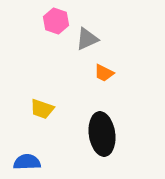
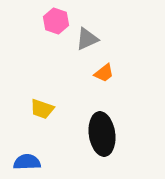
orange trapezoid: rotated 65 degrees counterclockwise
